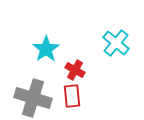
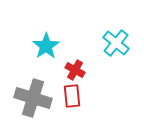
cyan star: moved 3 px up
